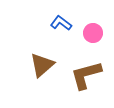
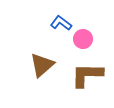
pink circle: moved 10 px left, 6 px down
brown L-shape: moved 1 px right; rotated 16 degrees clockwise
